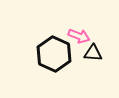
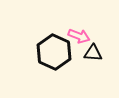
black hexagon: moved 2 px up
